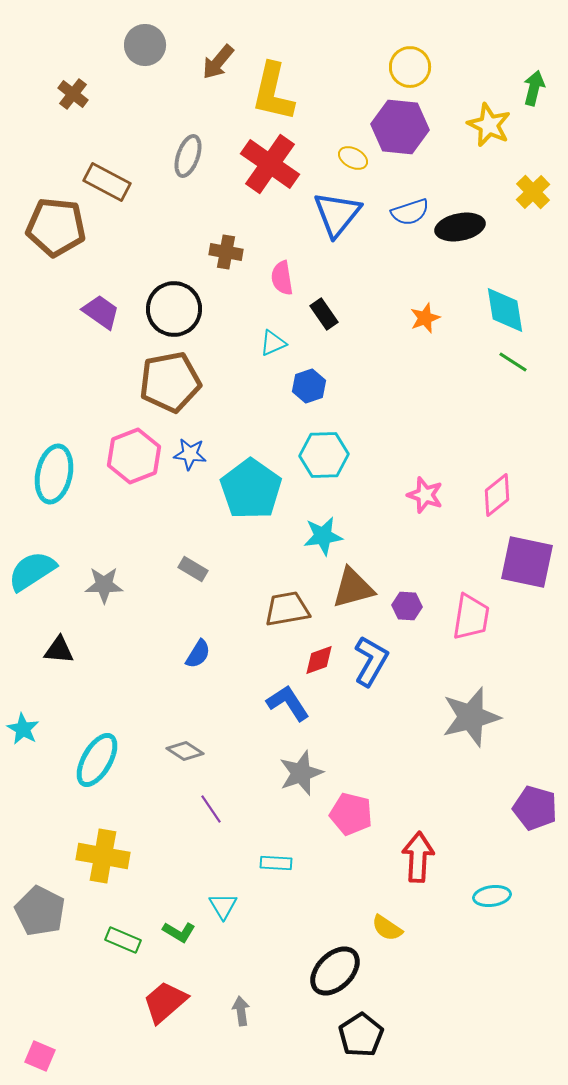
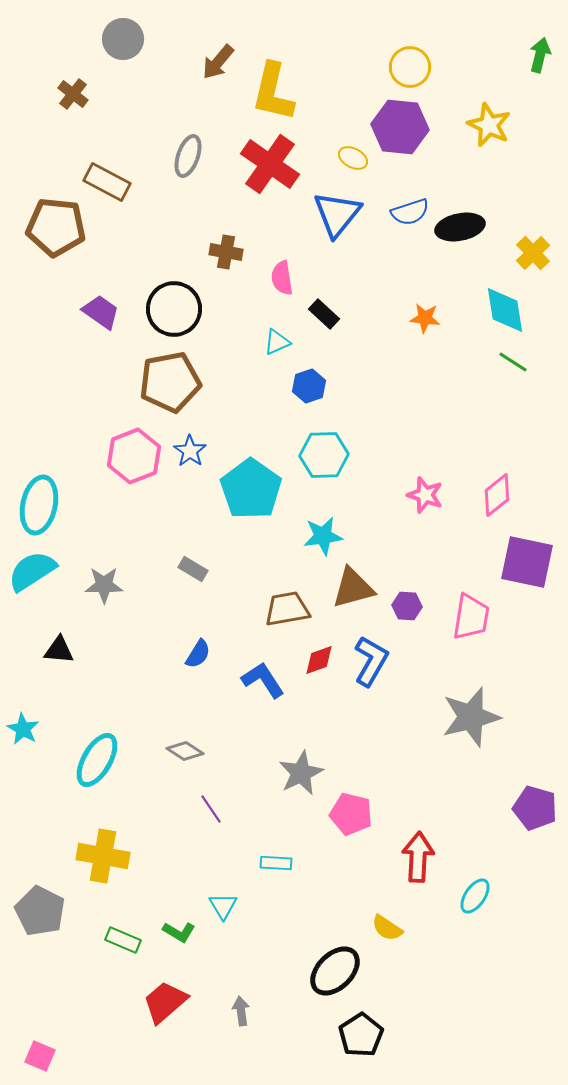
gray circle at (145, 45): moved 22 px left, 6 px up
green arrow at (534, 88): moved 6 px right, 33 px up
yellow cross at (533, 192): moved 61 px down
black rectangle at (324, 314): rotated 12 degrees counterclockwise
orange star at (425, 318): rotated 28 degrees clockwise
cyan triangle at (273, 343): moved 4 px right, 1 px up
blue star at (190, 454): moved 3 px up; rotated 28 degrees clockwise
cyan ellipse at (54, 474): moved 15 px left, 31 px down
blue L-shape at (288, 703): moved 25 px left, 23 px up
gray star at (301, 773): rotated 6 degrees counterclockwise
cyan ellipse at (492, 896): moved 17 px left; rotated 48 degrees counterclockwise
